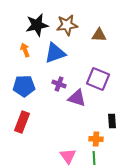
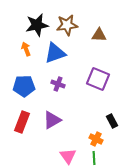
orange arrow: moved 1 px right, 1 px up
purple cross: moved 1 px left
purple triangle: moved 25 px left, 22 px down; rotated 48 degrees counterclockwise
black rectangle: rotated 24 degrees counterclockwise
orange cross: rotated 24 degrees clockwise
